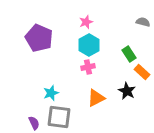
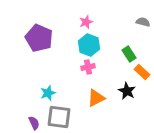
cyan hexagon: rotated 10 degrees counterclockwise
cyan star: moved 3 px left
